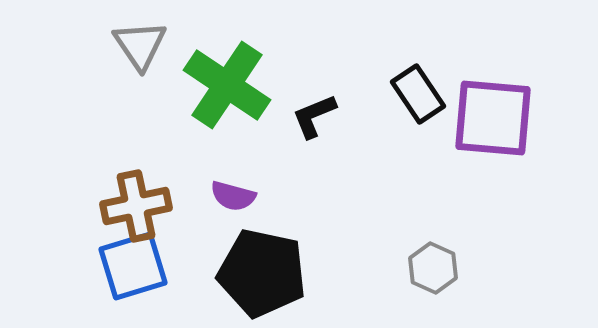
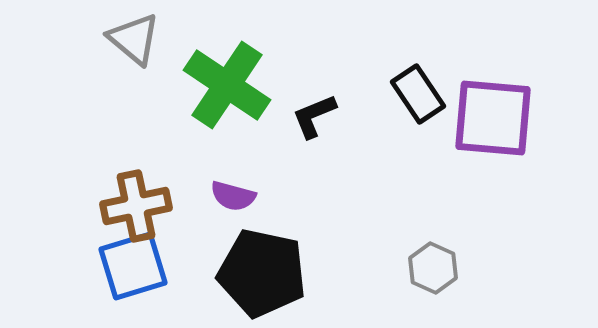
gray triangle: moved 6 px left, 6 px up; rotated 16 degrees counterclockwise
